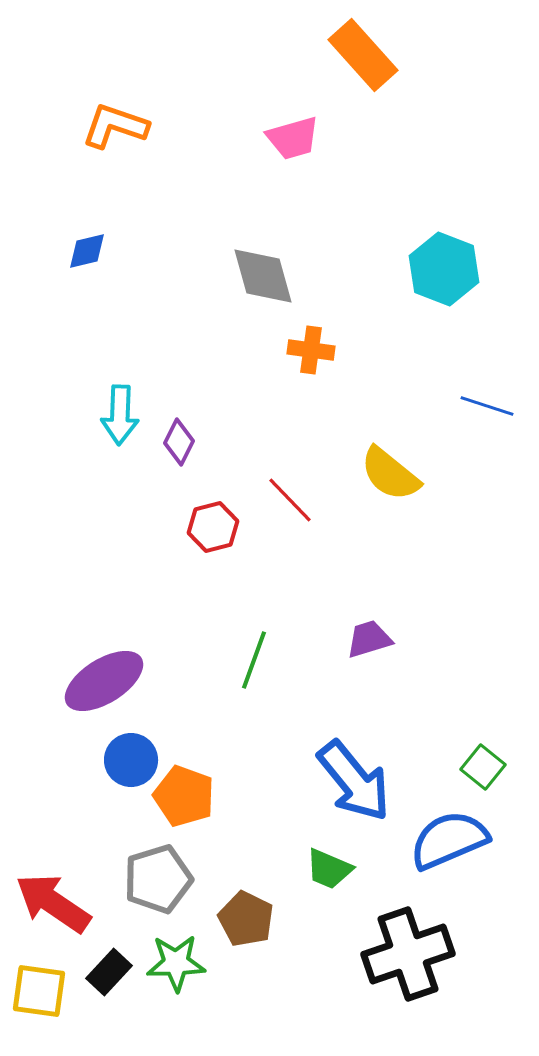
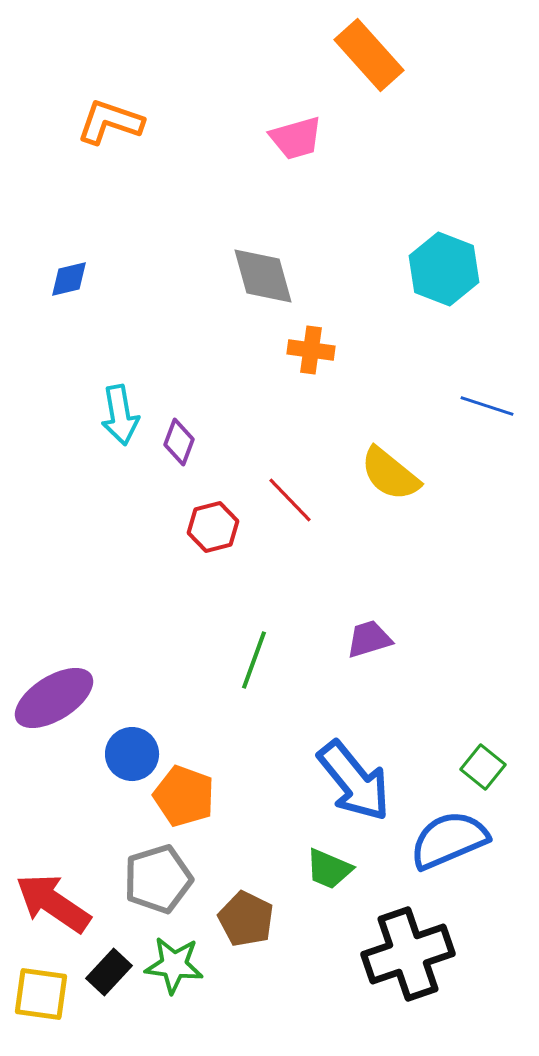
orange rectangle: moved 6 px right
orange L-shape: moved 5 px left, 4 px up
pink trapezoid: moved 3 px right
blue diamond: moved 18 px left, 28 px down
cyan arrow: rotated 12 degrees counterclockwise
purple diamond: rotated 6 degrees counterclockwise
purple ellipse: moved 50 px left, 17 px down
blue circle: moved 1 px right, 6 px up
green star: moved 2 px left, 2 px down; rotated 8 degrees clockwise
yellow square: moved 2 px right, 3 px down
